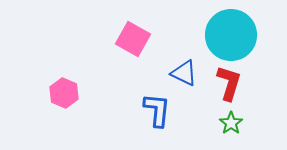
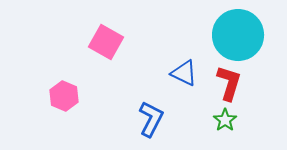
cyan circle: moved 7 px right
pink square: moved 27 px left, 3 px down
pink hexagon: moved 3 px down
blue L-shape: moved 6 px left, 9 px down; rotated 21 degrees clockwise
green star: moved 6 px left, 3 px up
